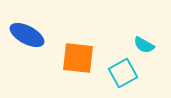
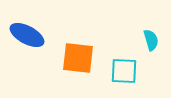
cyan semicircle: moved 7 px right, 5 px up; rotated 135 degrees counterclockwise
cyan square: moved 1 px right, 2 px up; rotated 32 degrees clockwise
